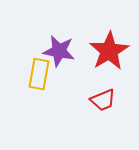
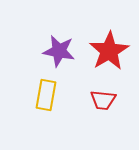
yellow rectangle: moved 7 px right, 21 px down
red trapezoid: rotated 28 degrees clockwise
